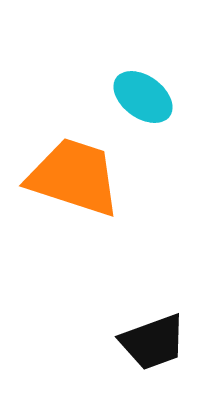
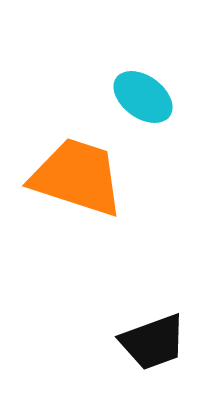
orange trapezoid: moved 3 px right
